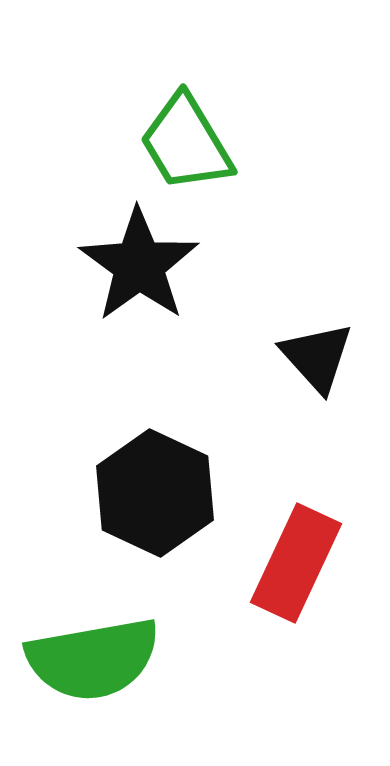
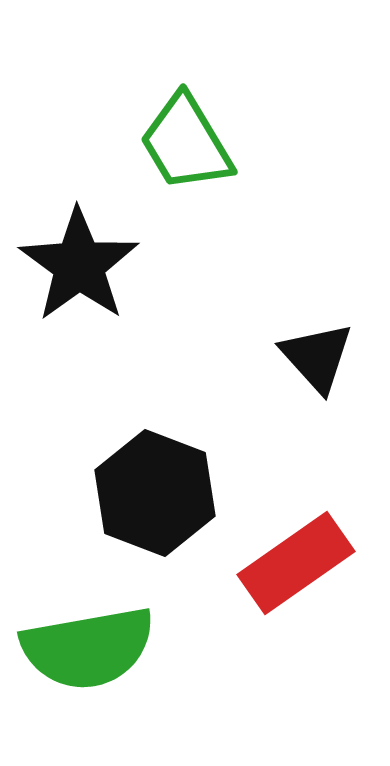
black star: moved 60 px left
black hexagon: rotated 4 degrees counterclockwise
red rectangle: rotated 30 degrees clockwise
green semicircle: moved 5 px left, 11 px up
